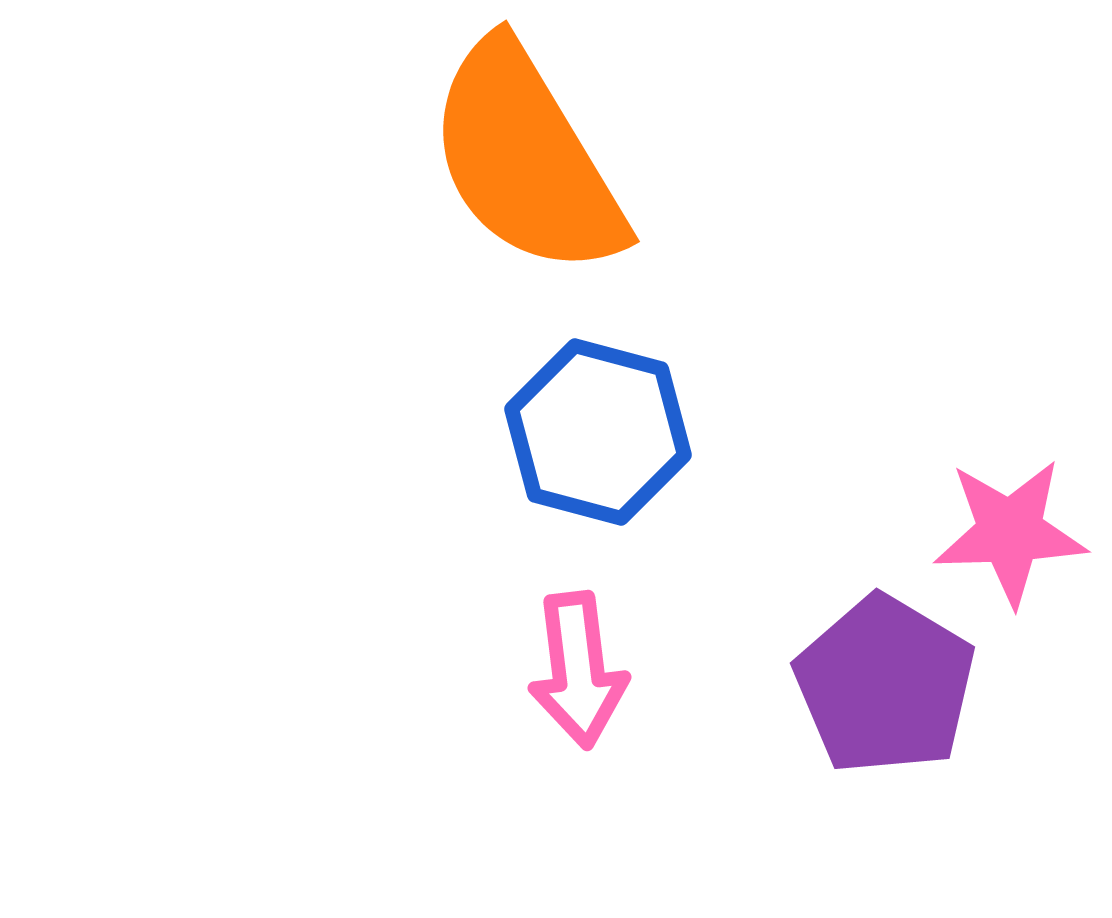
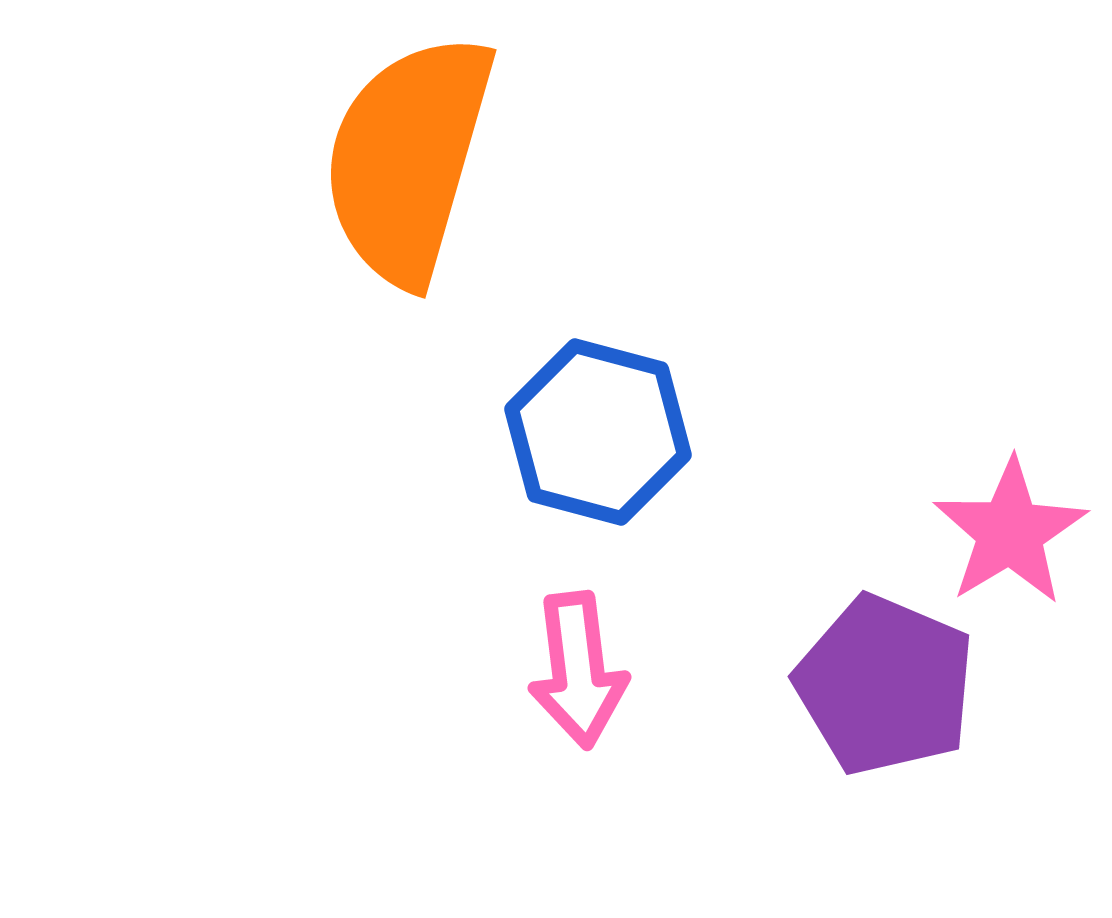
orange semicircle: moved 118 px left; rotated 47 degrees clockwise
pink star: rotated 29 degrees counterclockwise
purple pentagon: rotated 8 degrees counterclockwise
